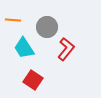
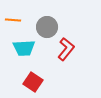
cyan trapezoid: rotated 60 degrees counterclockwise
red square: moved 2 px down
